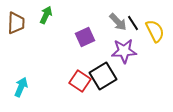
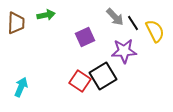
green arrow: rotated 54 degrees clockwise
gray arrow: moved 3 px left, 5 px up
